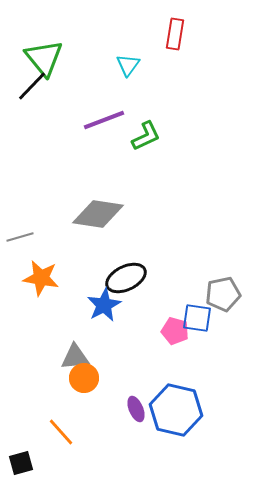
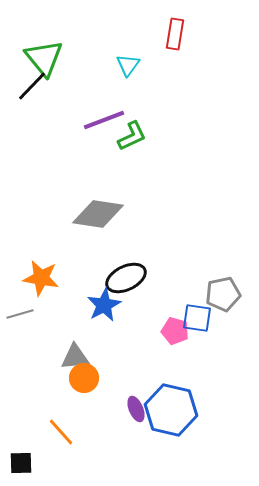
green L-shape: moved 14 px left
gray line: moved 77 px down
blue hexagon: moved 5 px left
black square: rotated 15 degrees clockwise
